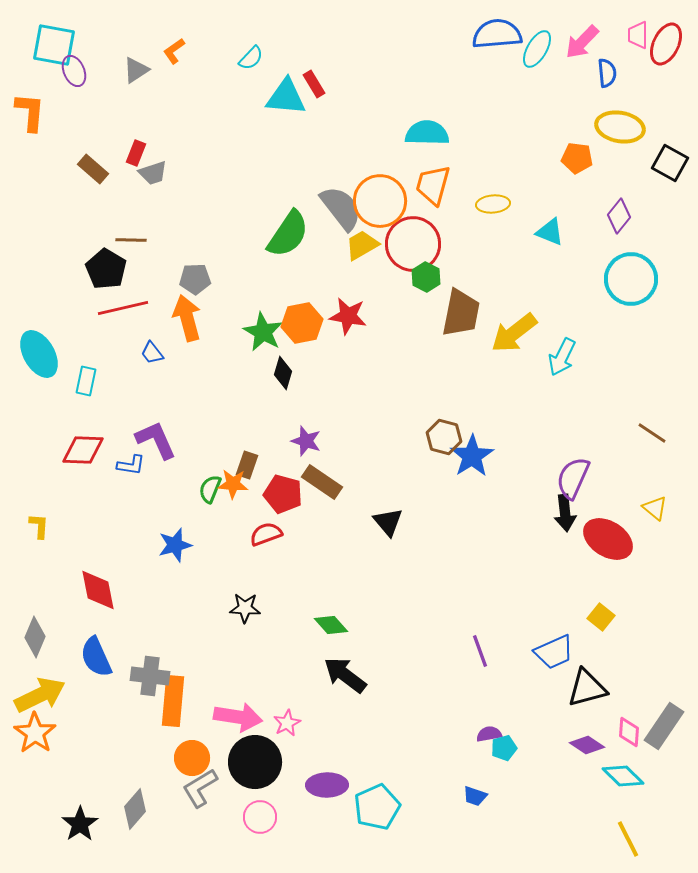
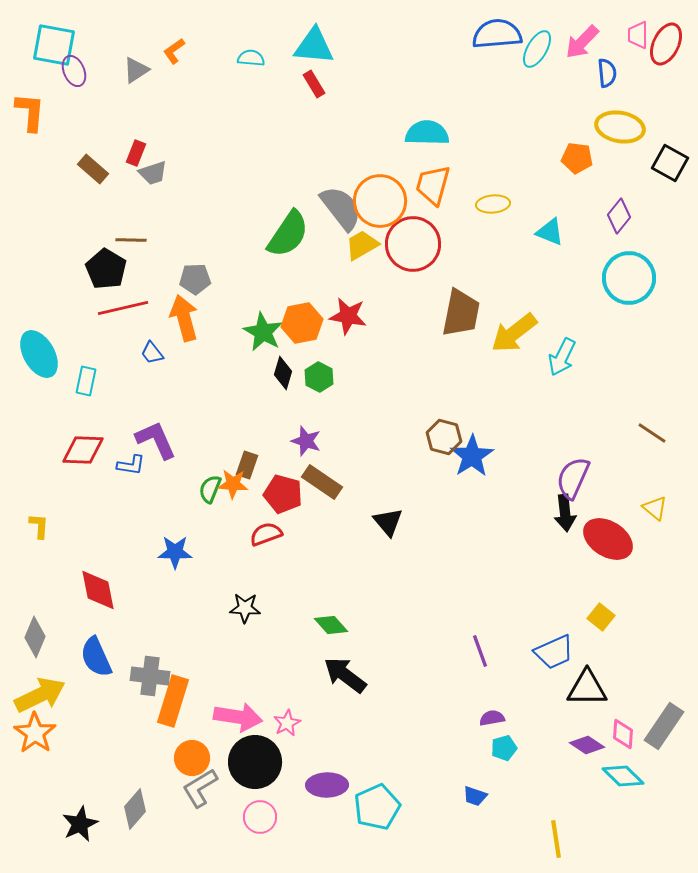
cyan semicircle at (251, 58): rotated 128 degrees counterclockwise
cyan triangle at (286, 97): moved 28 px right, 51 px up
green hexagon at (426, 277): moved 107 px left, 100 px down
cyan circle at (631, 279): moved 2 px left, 1 px up
orange arrow at (187, 318): moved 3 px left
blue star at (175, 545): moved 7 px down; rotated 16 degrees clockwise
black triangle at (587, 688): rotated 15 degrees clockwise
orange rectangle at (173, 701): rotated 12 degrees clockwise
pink diamond at (629, 732): moved 6 px left, 2 px down
purple semicircle at (489, 734): moved 3 px right, 16 px up
black star at (80, 824): rotated 9 degrees clockwise
yellow line at (628, 839): moved 72 px left; rotated 18 degrees clockwise
